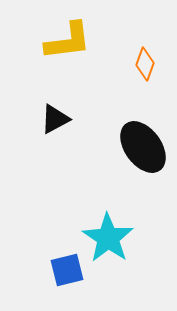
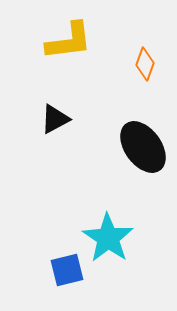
yellow L-shape: moved 1 px right
